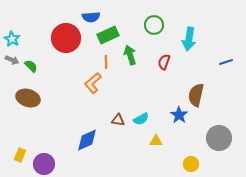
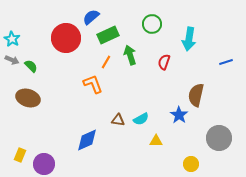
blue semicircle: rotated 144 degrees clockwise
green circle: moved 2 px left, 1 px up
orange line: rotated 32 degrees clockwise
orange L-shape: moved 1 px down; rotated 110 degrees clockwise
